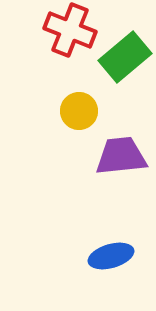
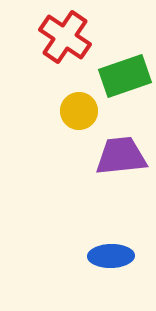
red cross: moved 5 px left, 7 px down; rotated 12 degrees clockwise
green rectangle: moved 19 px down; rotated 21 degrees clockwise
blue ellipse: rotated 15 degrees clockwise
